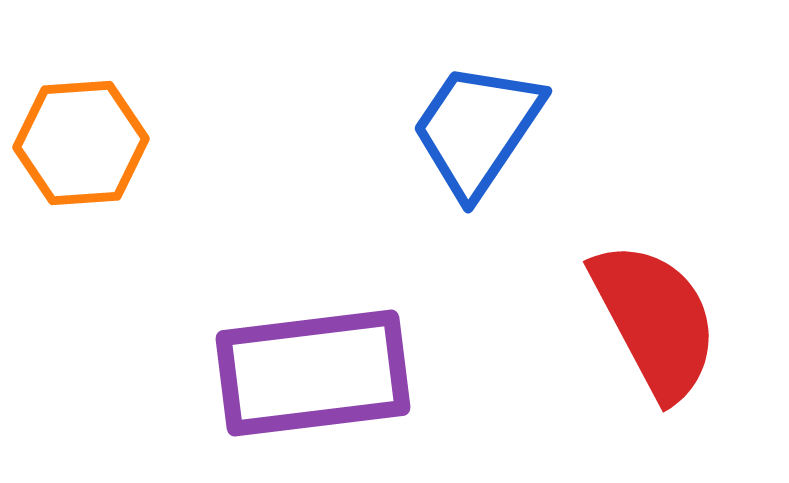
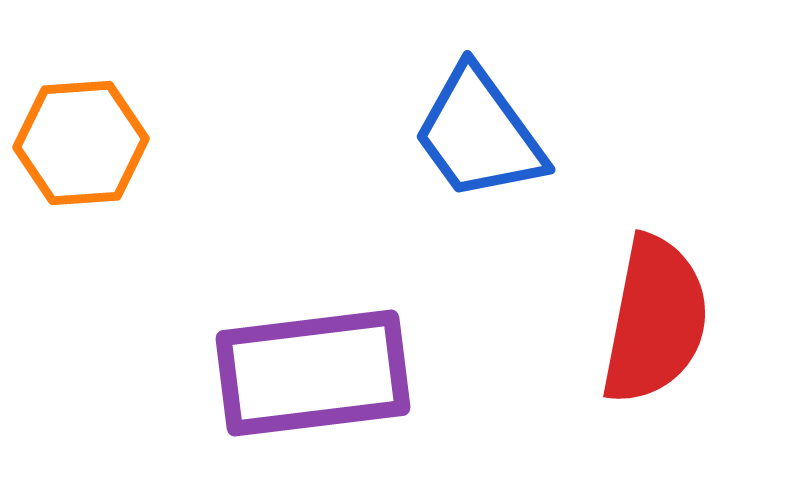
blue trapezoid: moved 2 px right, 5 px down; rotated 70 degrees counterclockwise
red semicircle: rotated 39 degrees clockwise
